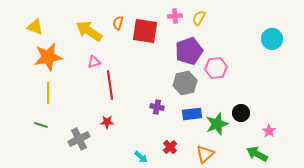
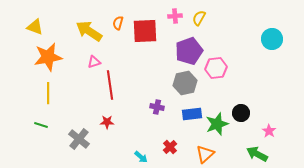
red square: rotated 12 degrees counterclockwise
gray cross: rotated 25 degrees counterclockwise
